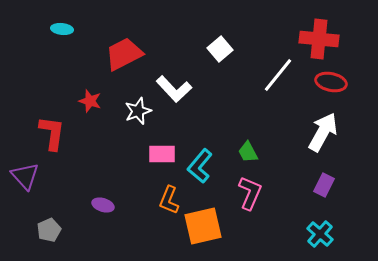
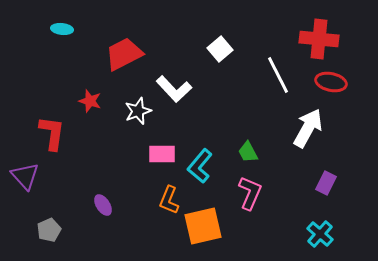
white line: rotated 66 degrees counterclockwise
white arrow: moved 15 px left, 4 px up
purple rectangle: moved 2 px right, 2 px up
purple ellipse: rotated 40 degrees clockwise
